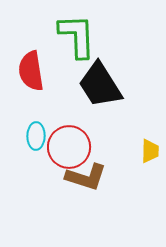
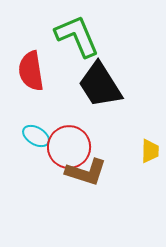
green L-shape: rotated 21 degrees counterclockwise
cyan ellipse: rotated 60 degrees counterclockwise
brown L-shape: moved 5 px up
